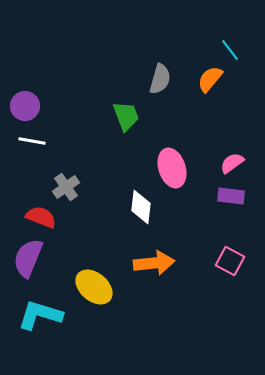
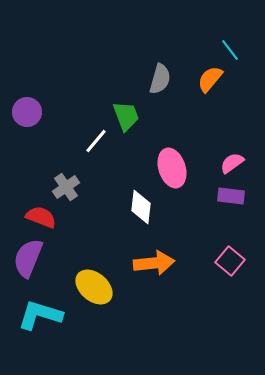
purple circle: moved 2 px right, 6 px down
white line: moved 64 px right; rotated 60 degrees counterclockwise
pink square: rotated 12 degrees clockwise
